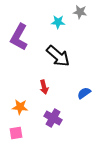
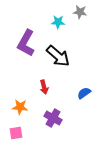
purple L-shape: moved 7 px right, 6 px down
